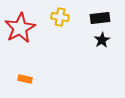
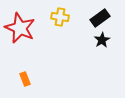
black rectangle: rotated 30 degrees counterclockwise
red star: rotated 20 degrees counterclockwise
orange rectangle: rotated 56 degrees clockwise
